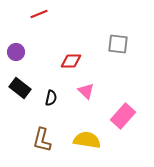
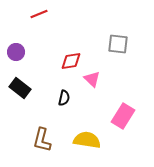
red diamond: rotated 10 degrees counterclockwise
pink triangle: moved 6 px right, 12 px up
black semicircle: moved 13 px right
pink rectangle: rotated 10 degrees counterclockwise
